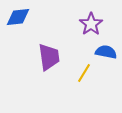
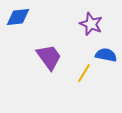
purple star: rotated 15 degrees counterclockwise
blue semicircle: moved 3 px down
purple trapezoid: rotated 28 degrees counterclockwise
